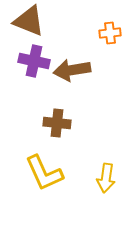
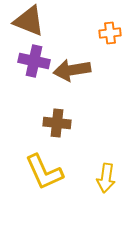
yellow L-shape: moved 1 px up
